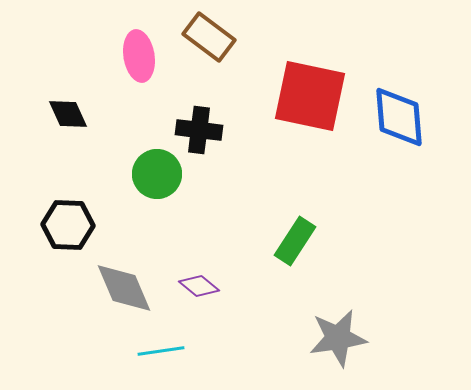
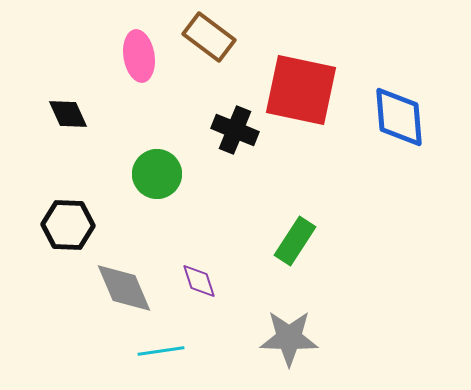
red square: moved 9 px left, 6 px up
black cross: moved 36 px right; rotated 15 degrees clockwise
purple diamond: moved 5 px up; rotated 33 degrees clockwise
gray star: moved 49 px left; rotated 10 degrees clockwise
